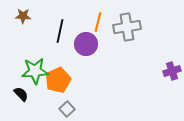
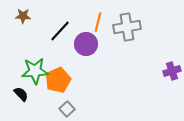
black line: rotated 30 degrees clockwise
